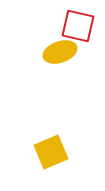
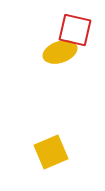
red square: moved 3 px left, 4 px down
